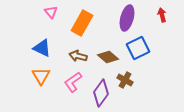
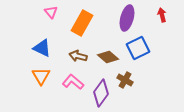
pink L-shape: rotated 75 degrees clockwise
